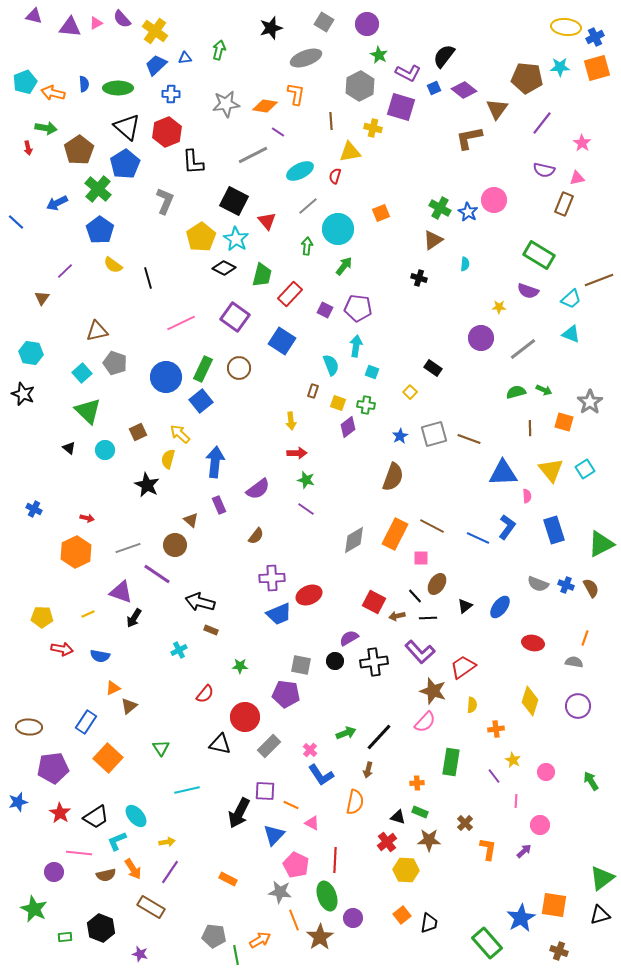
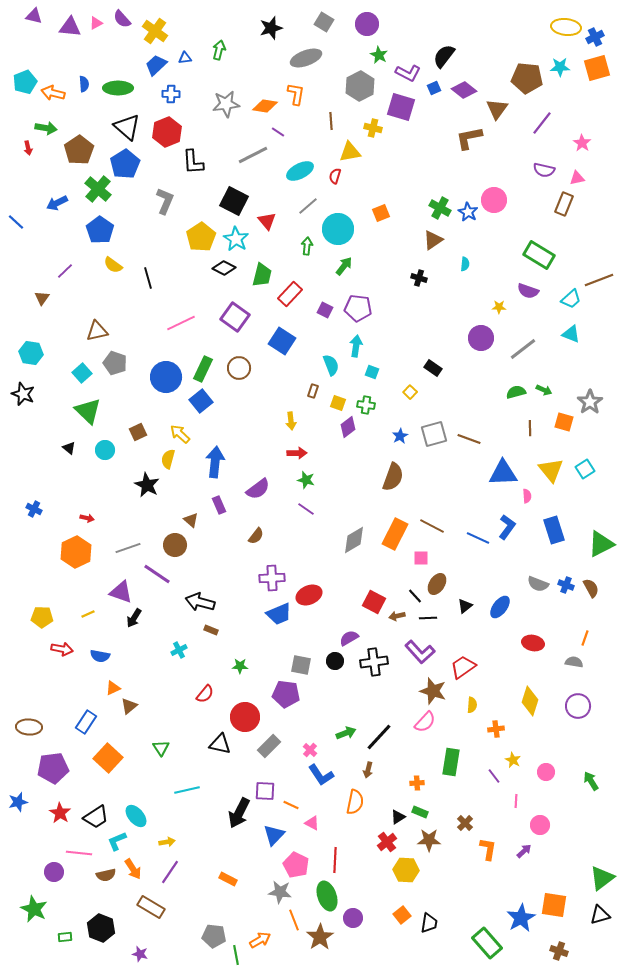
black triangle at (398, 817): rotated 49 degrees counterclockwise
